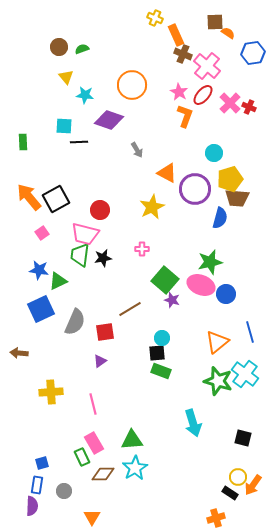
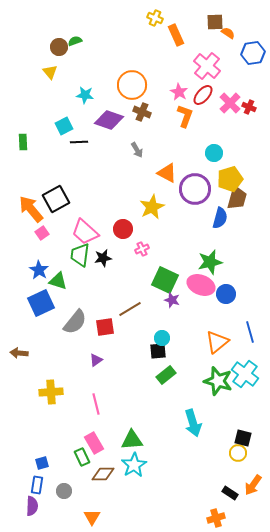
green semicircle at (82, 49): moved 7 px left, 8 px up
brown cross at (183, 54): moved 41 px left, 58 px down
yellow triangle at (66, 77): moved 16 px left, 5 px up
cyan square at (64, 126): rotated 30 degrees counterclockwise
orange arrow at (29, 197): moved 2 px right, 12 px down
brown trapezoid at (237, 198): rotated 80 degrees counterclockwise
red circle at (100, 210): moved 23 px right, 19 px down
pink trapezoid at (85, 234): moved 2 px up; rotated 28 degrees clockwise
pink cross at (142, 249): rotated 24 degrees counterclockwise
blue star at (39, 270): rotated 24 degrees clockwise
green square at (165, 280): rotated 16 degrees counterclockwise
green triangle at (58, 281): rotated 42 degrees clockwise
blue square at (41, 309): moved 6 px up
gray semicircle at (75, 322): rotated 16 degrees clockwise
red square at (105, 332): moved 5 px up
black square at (157, 353): moved 1 px right, 2 px up
purple triangle at (100, 361): moved 4 px left, 1 px up
green rectangle at (161, 371): moved 5 px right, 4 px down; rotated 60 degrees counterclockwise
pink line at (93, 404): moved 3 px right
cyan star at (135, 468): moved 1 px left, 3 px up
yellow circle at (238, 477): moved 24 px up
